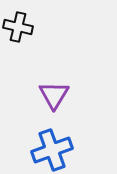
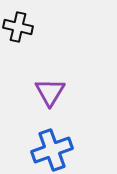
purple triangle: moved 4 px left, 3 px up
